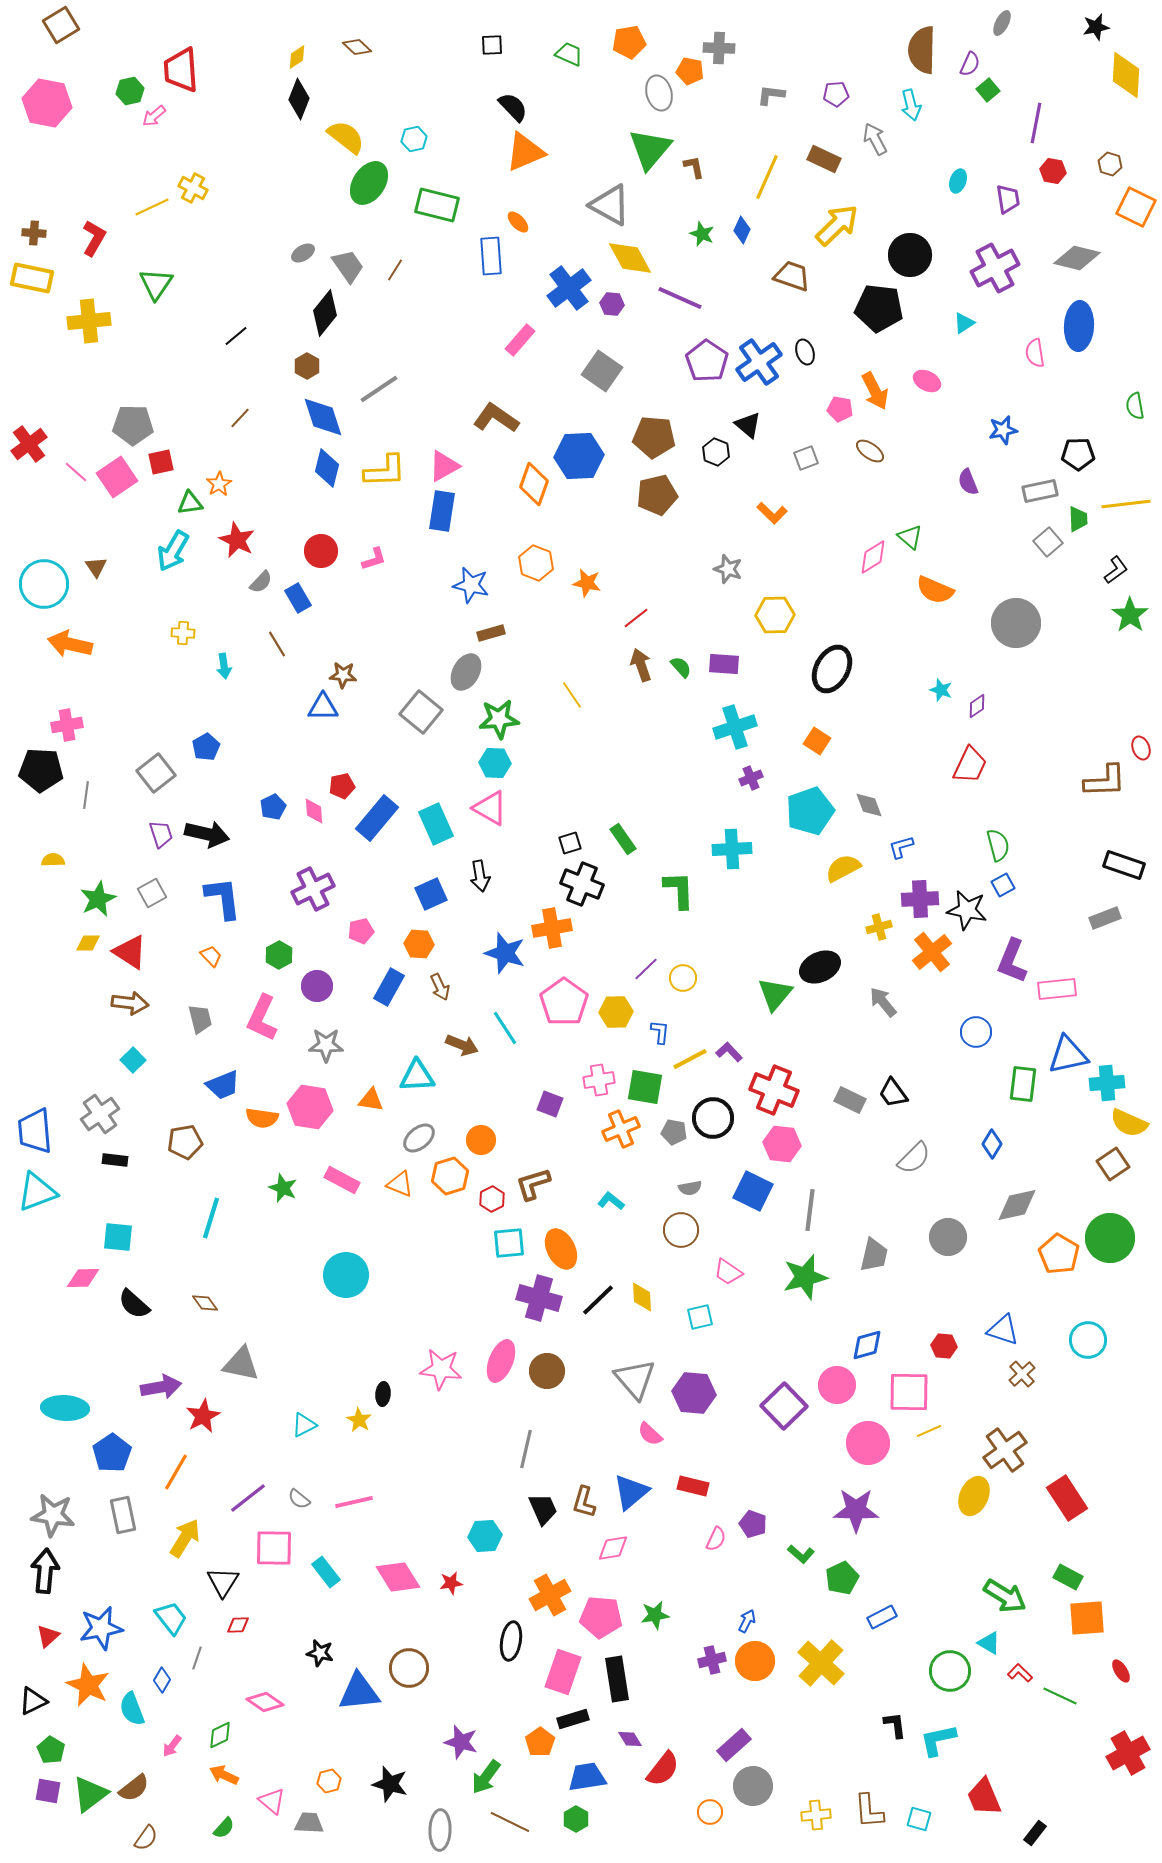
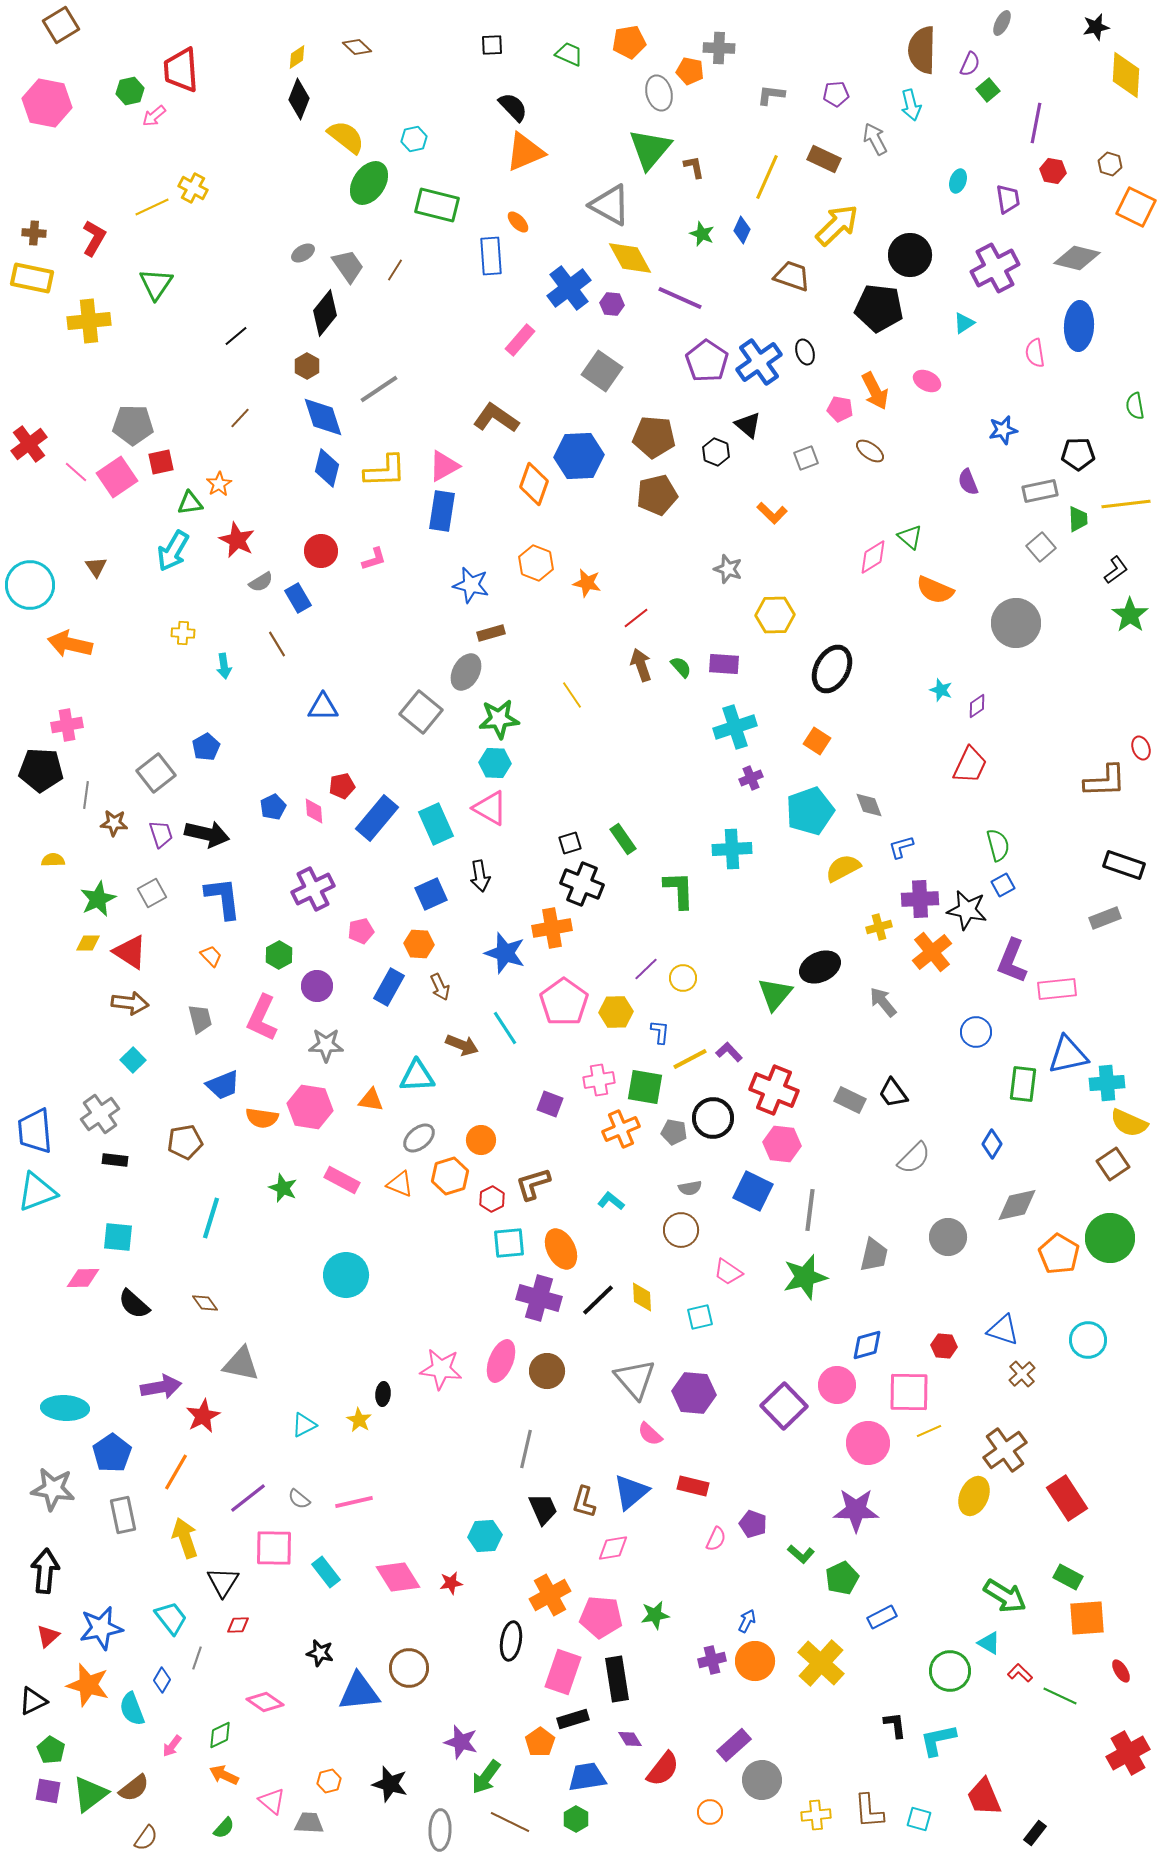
gray square at (1048, 542): moved 7 px left, 5 px down
gray semicircle at (261, 582): rotated 15 degrees clockwise
cyan circle at (44, 584): moved 14 px left, 1 px down
brown star at (343, 675): moved 229 px left, 148 px down
gray star at (53, 1515): moved 26 px up
yellow arrow at (185, 1538): rotated 51 degrees counterclockwise
orange star at (88, 1685): rotated 9 degrees counterclockwise
gray circle at (753, 1786): moved 9 px right, 6 px up
